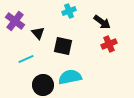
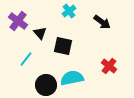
cyan cross: rotated 16 degrees counterclockwise
purple cross: moved 3 px right
black triangle: moved 2 px right
red cross: moved 22 px down; rotated 28 degrees counterclockwise
cyan line: rotated 28 degrees counterclockwise
cyan semicircle: moved 2 px right, 1 px down
black circle: moved 3 px right
